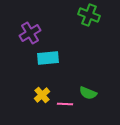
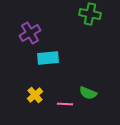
green cross: moved 1 px right, 1 px up; rotated 10 degrees counterclockwise
yellow cross: moved 7 px left
